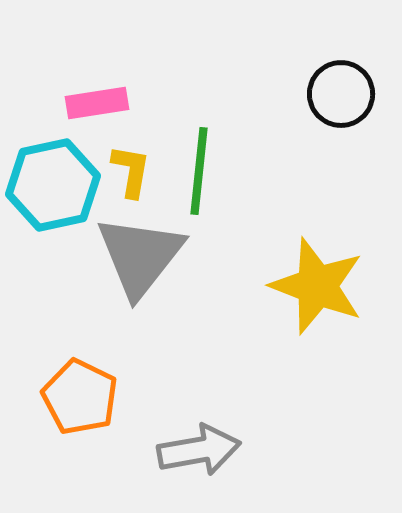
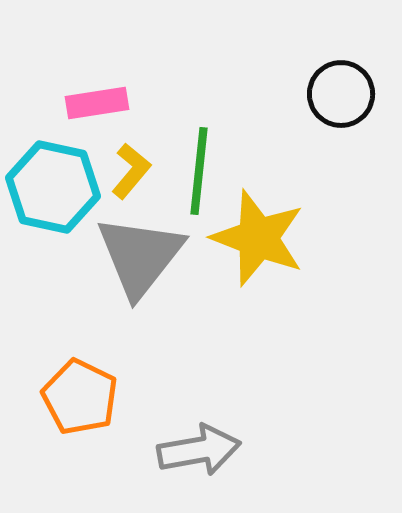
yellow L-shape: rotated 30 degrees clockwise
cyan hexagon: moved 2 px down; rotated 24 degrees clockwise
yellow star: moved 59 px left, 48 px up
